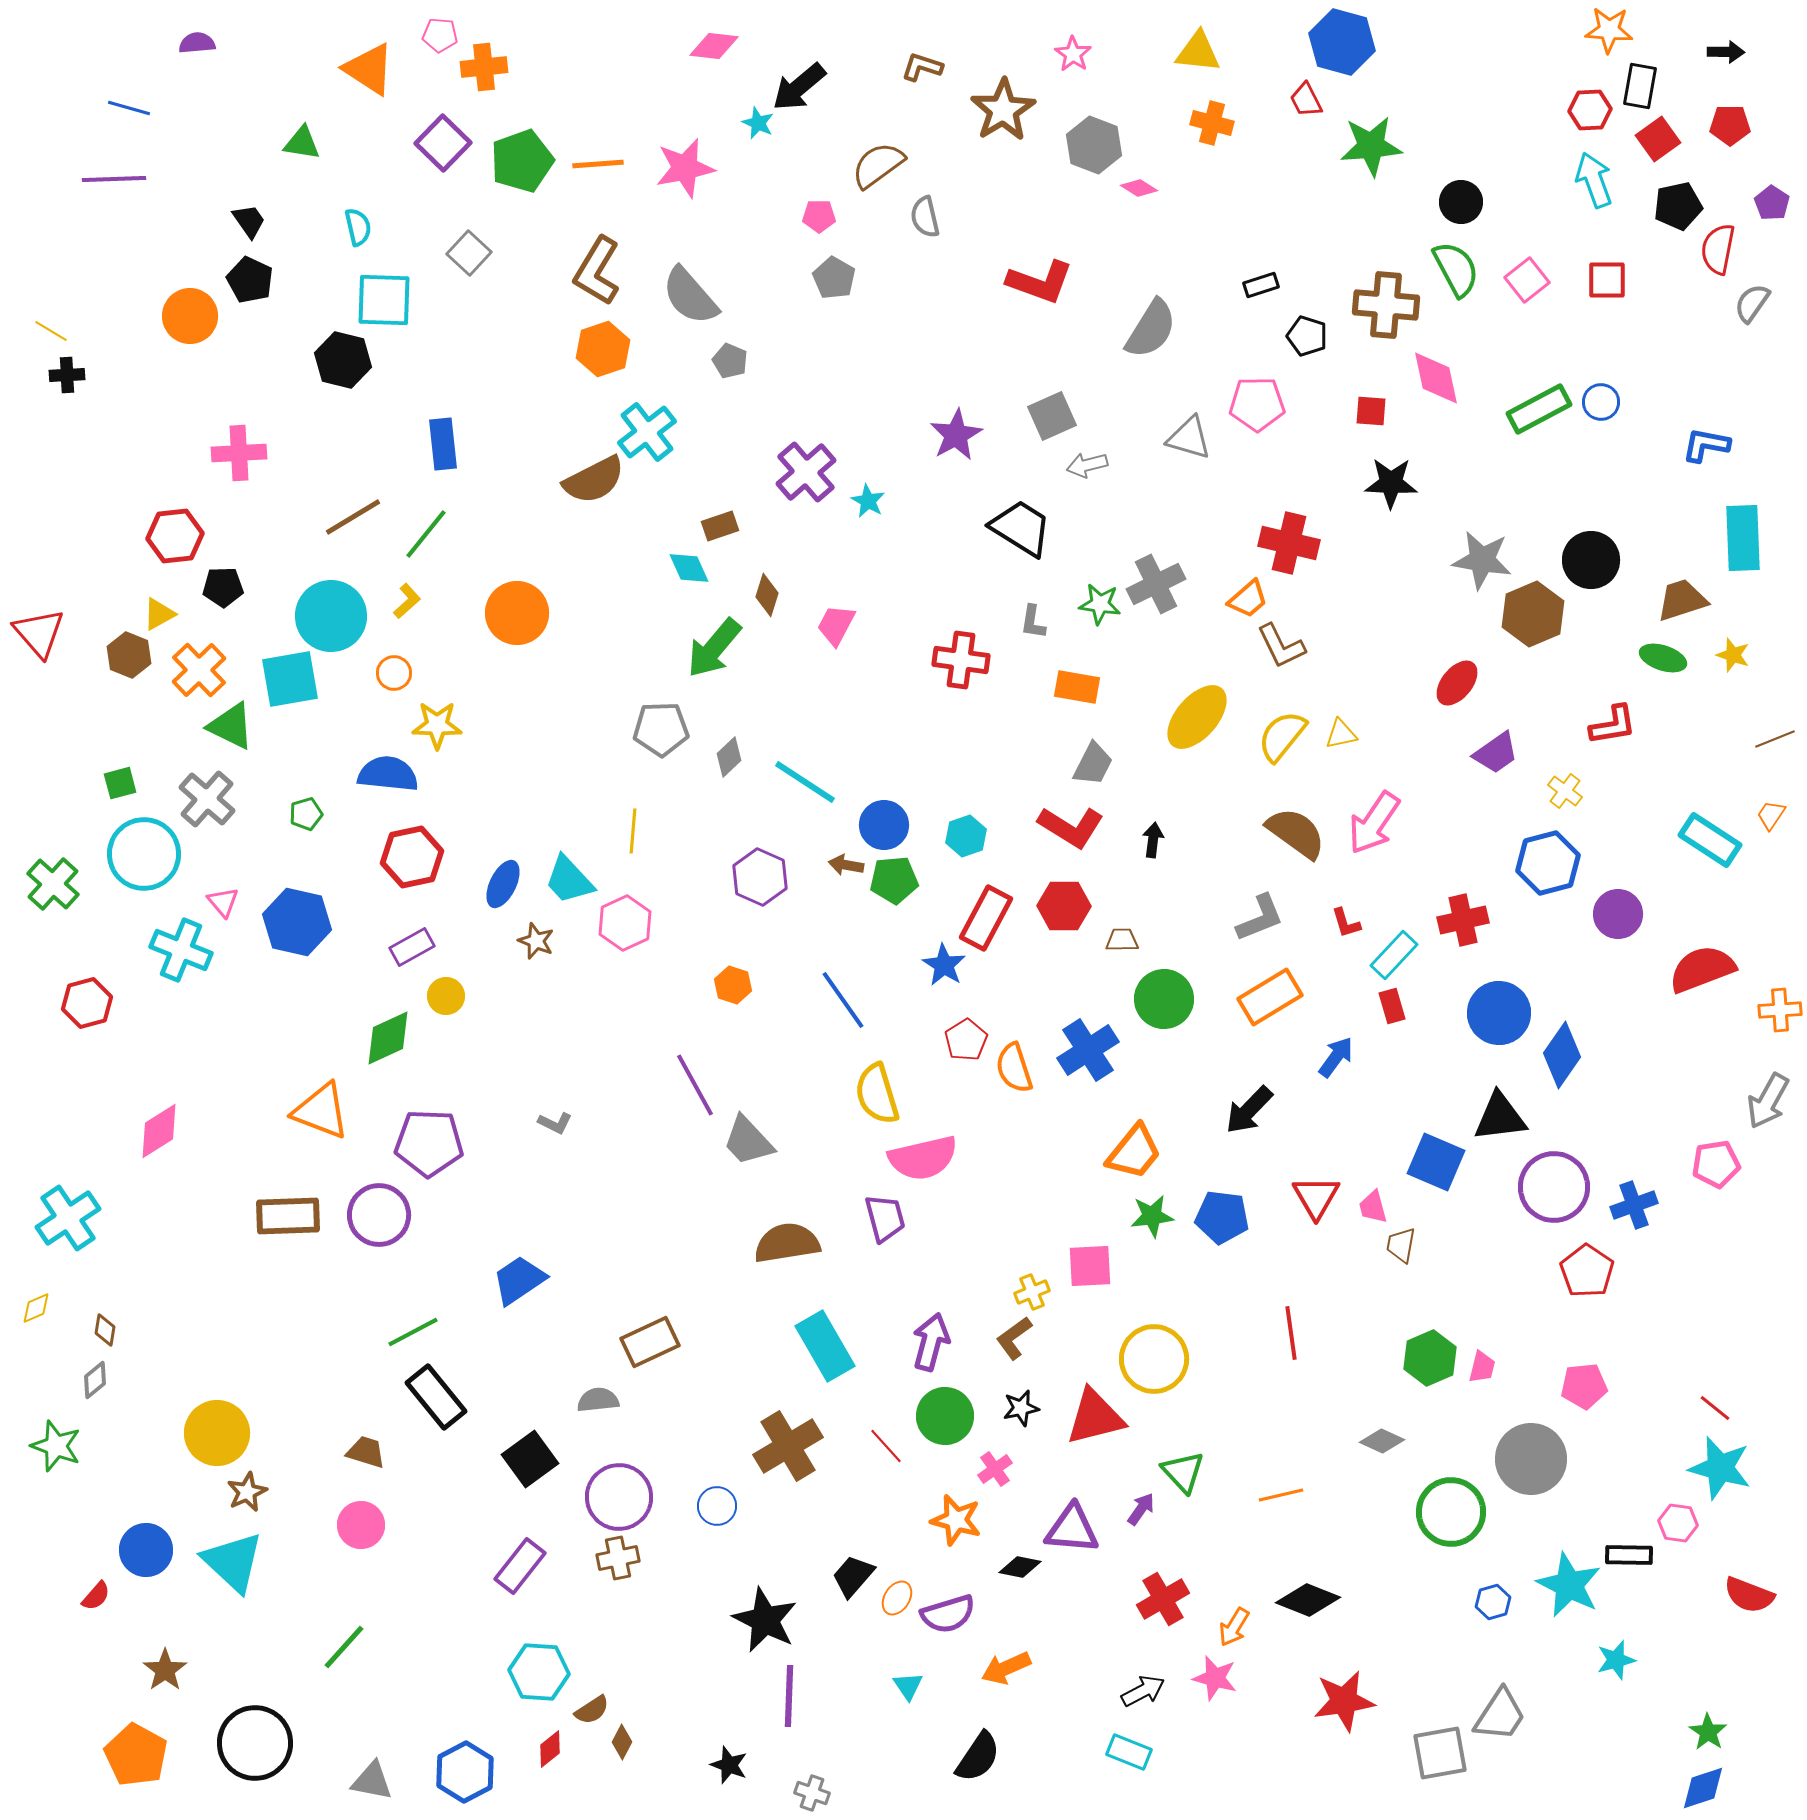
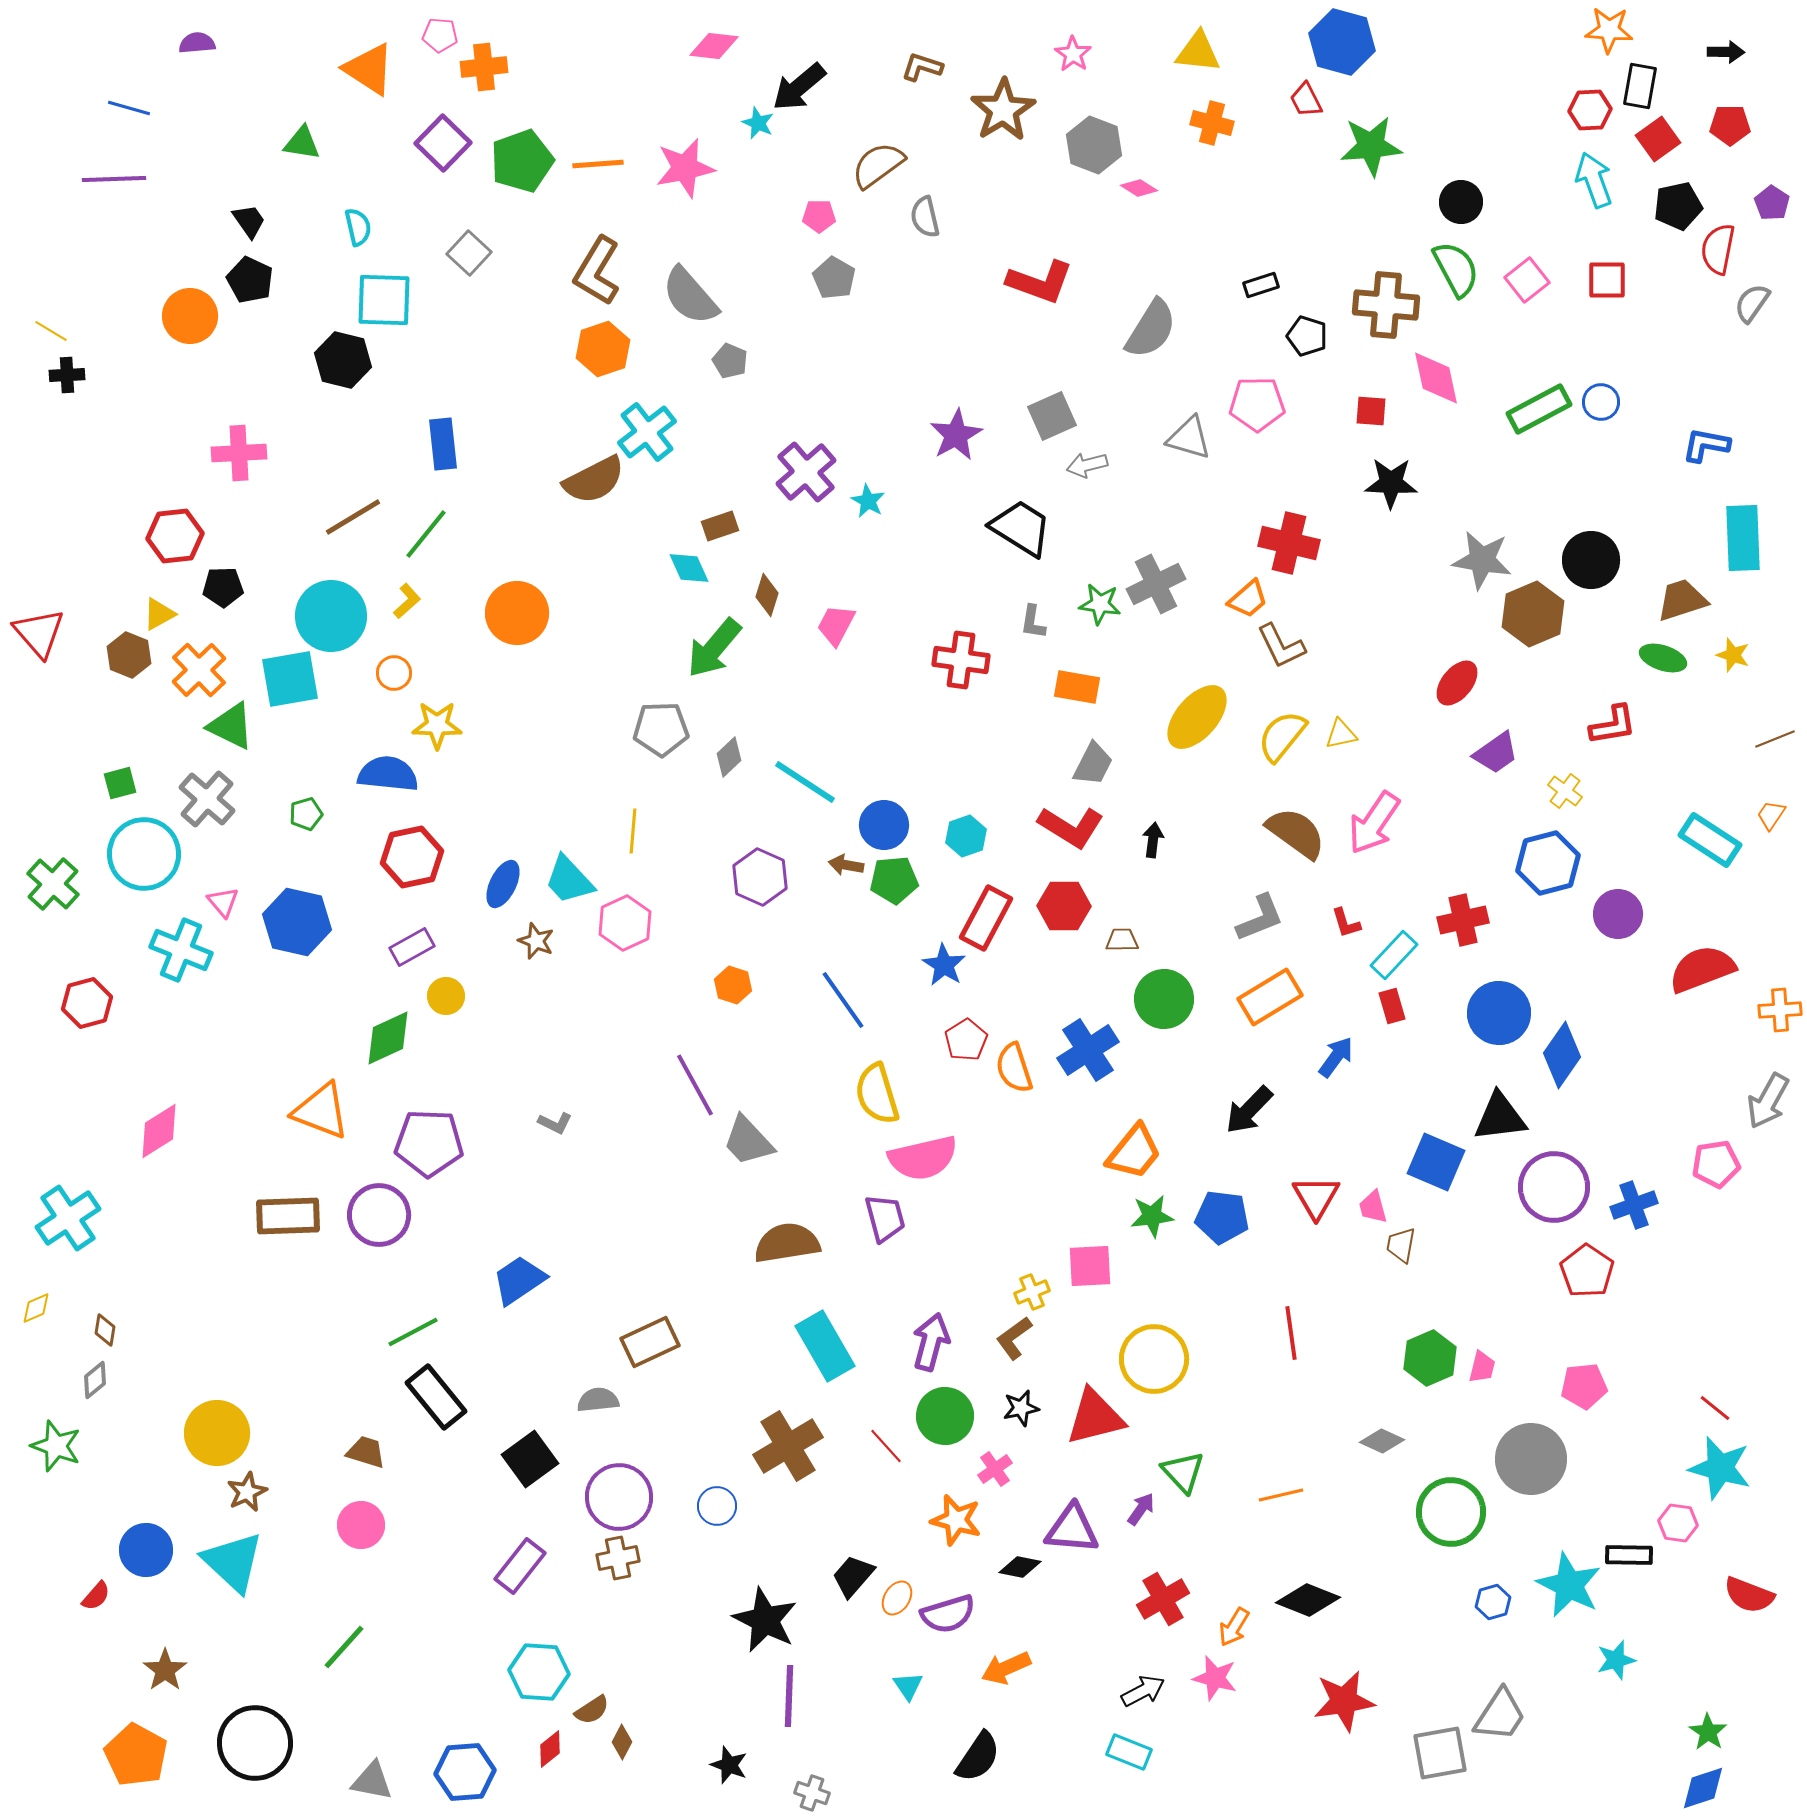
blue hexagon at (465, 1772): rotated 24 degrees clockwise
